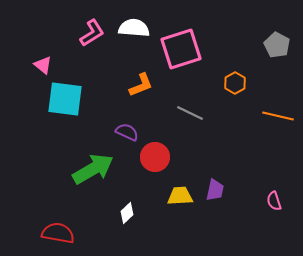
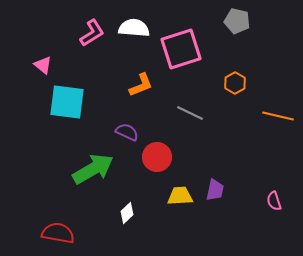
gray pentagon: moved 40 px left, 24 px up; rotated 15 degrees counterclockwise
cyan square: moved 2 px right, 3 px down
red circle: moved 2 px right
